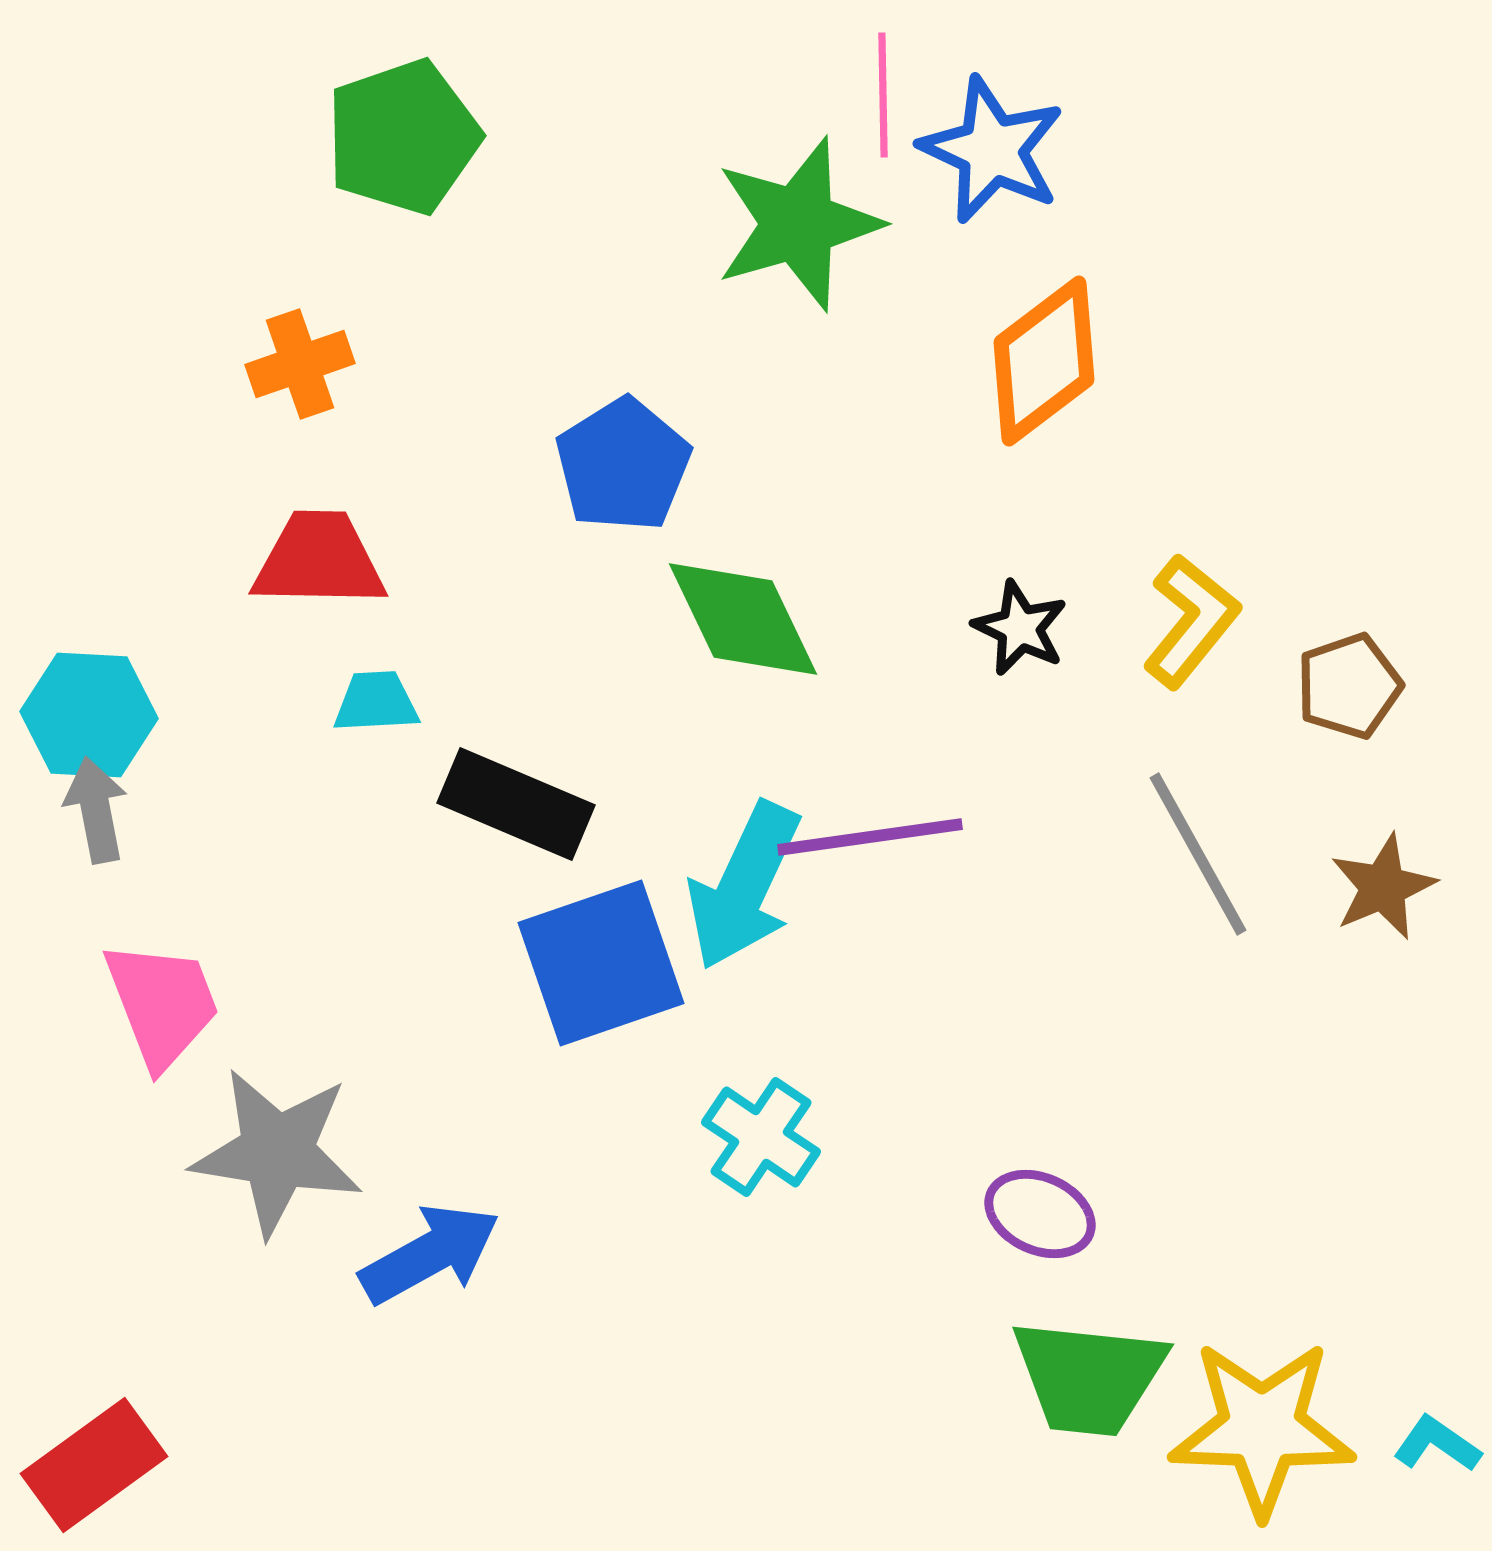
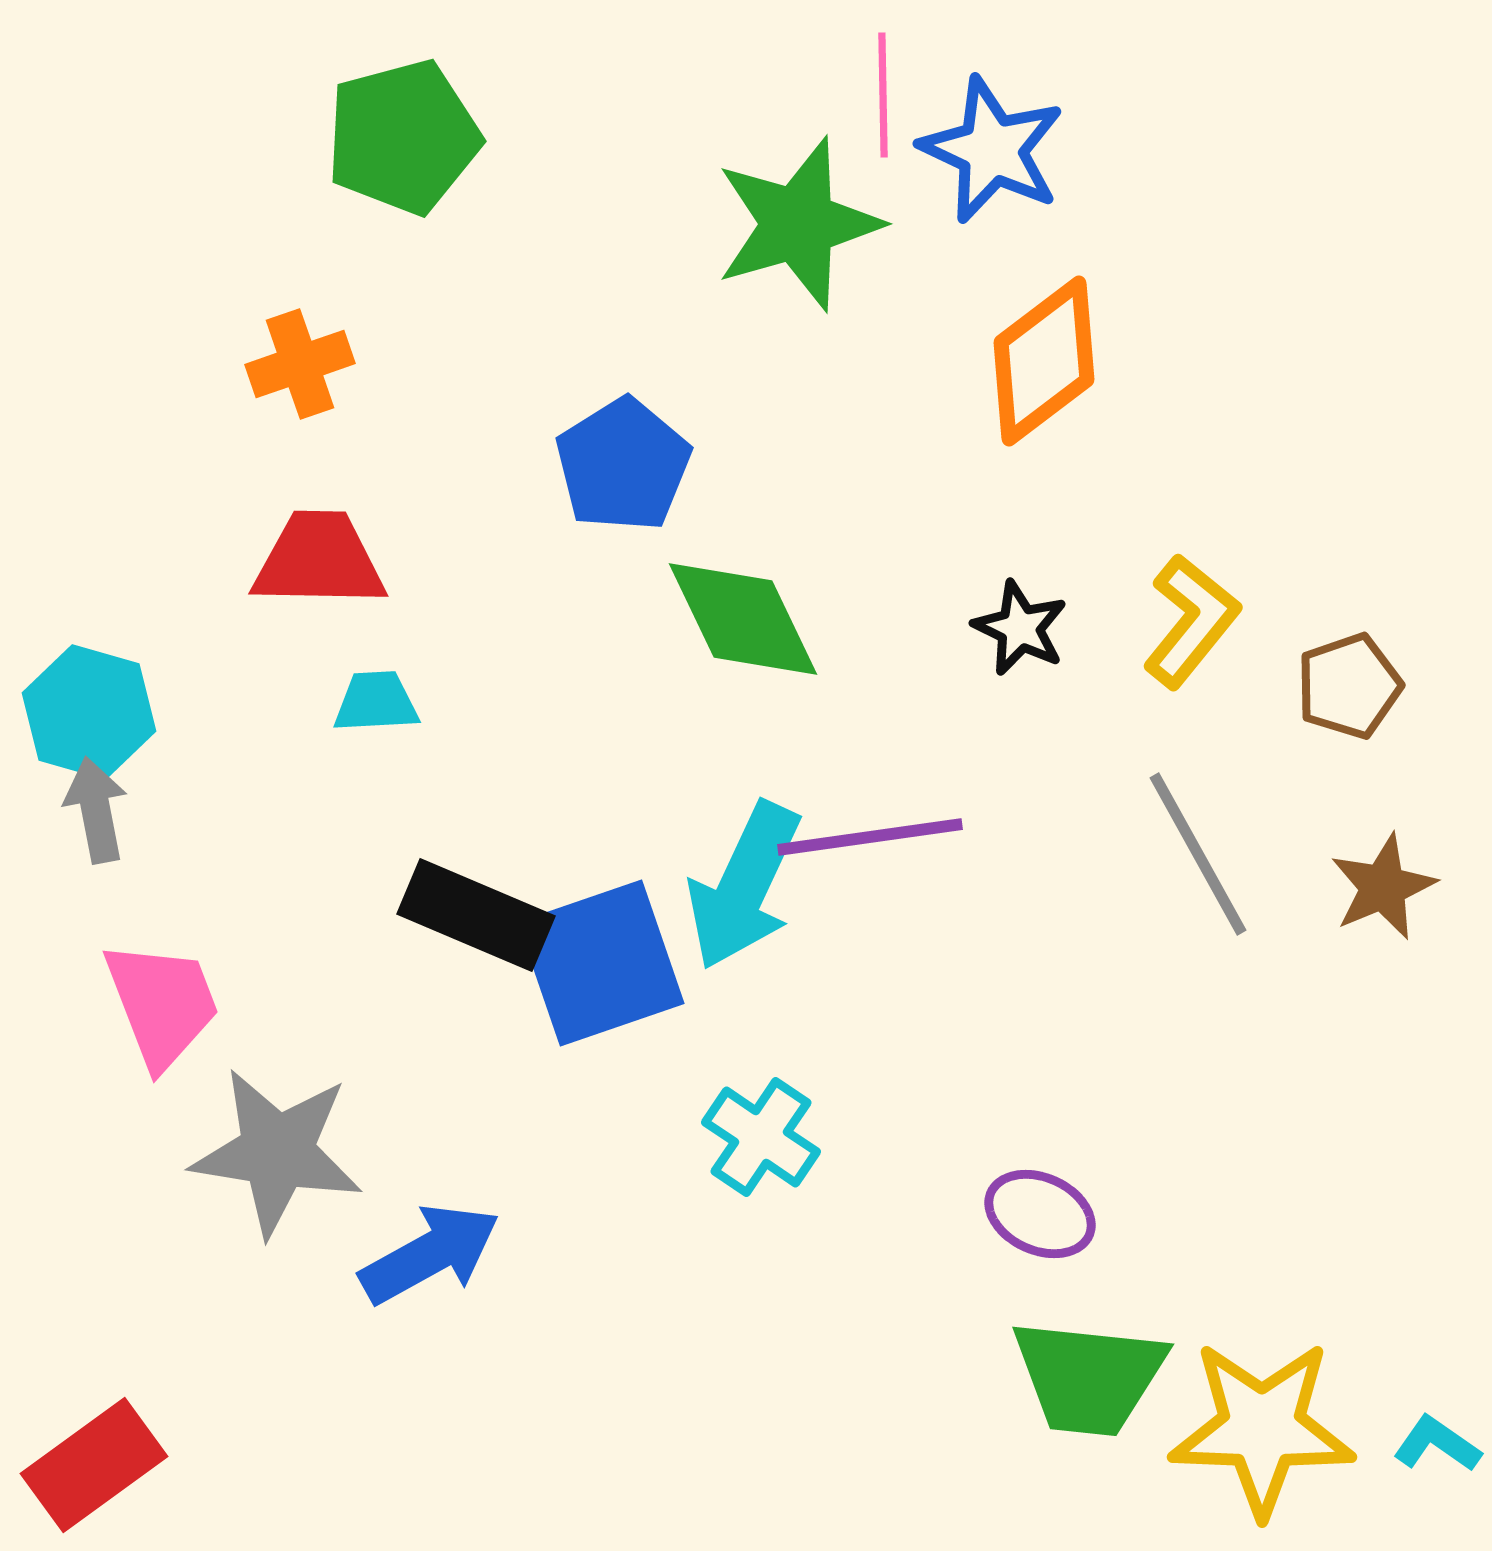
green pentagon: rotated 4 degrees clockwise
cyan hexagon: moved 3 px up; rotated 13 degrees clockwise
black rectangle: moved 40 px left, 111 px down
